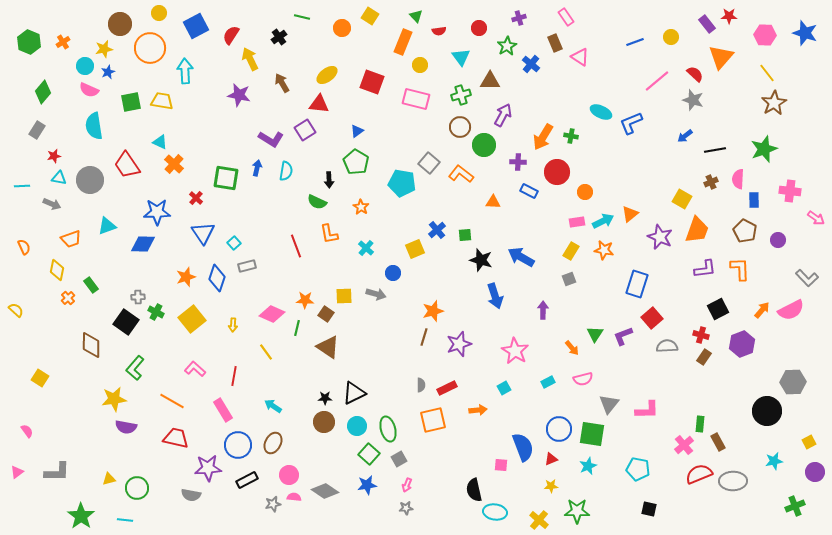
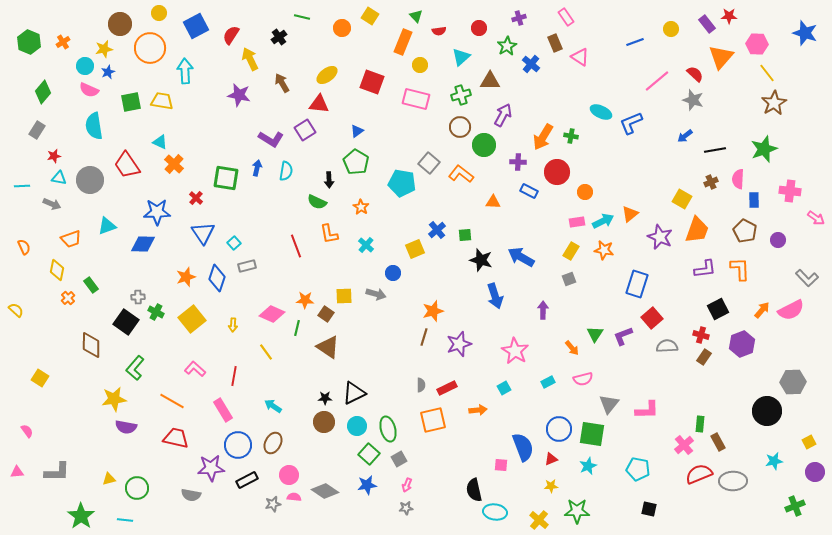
pink hexagon at (765, 35): moved 8 px left, 9 px down
yellow circle at (671, 37): moved 8 px up
cyan triangle at (461, 57): rotated 24 degrees clockwise
cyan cross at (366, 248): moved 3 px up
purple star at (208, 468): moved 3 px right
pink triangle at (17, 472): rotated 32 degrees clockwise
